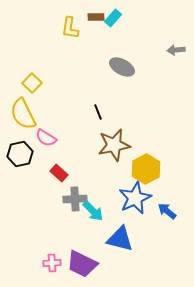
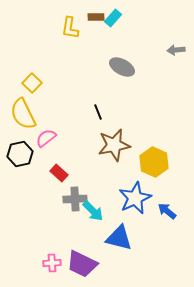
pink semicircle: rotated 110 degrees clockwise
yellow hexagon: moved 8 px right, 7 px up; rotated 8 degrees counterclockwise
blue triangle: moved 1 px left, 1 px up
